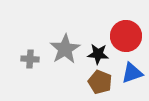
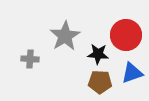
red circle: moved 1 px up
gray star: moved 13 px up
brown pentagon: rotated 20 degrees counterclockwise
